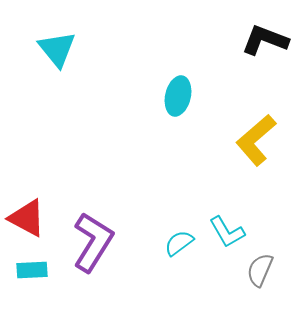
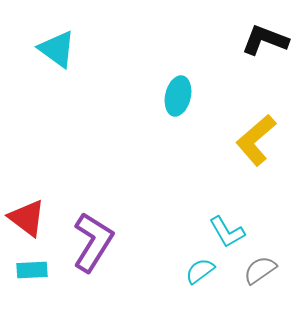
cyan triangle: rotated 15 degrees counterclockwise
red triangle: rotated 9 degrees clockwise
cyan semicircle: moved 21 px right, 28 px down
gray semicircle: rotated 32 degrees clockwise
